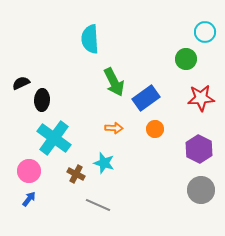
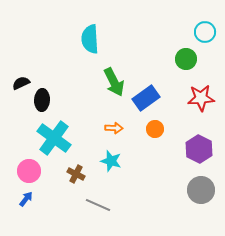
cyan star: moved 7 px right, 2 px up
blue arrow: moved 3 px left
